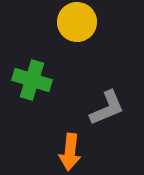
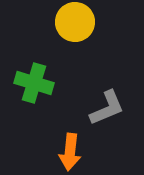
yellow circle: moved 2 px left
green cross: moved 2 px right, 3 px down
